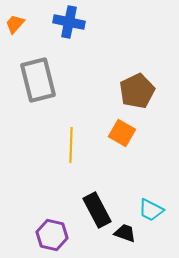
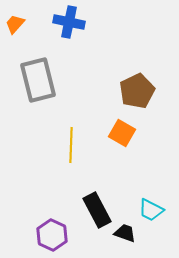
purple hexagon: rotated 12 degrees clockwise
